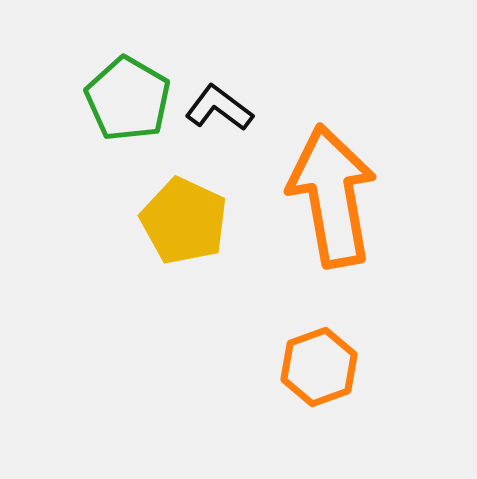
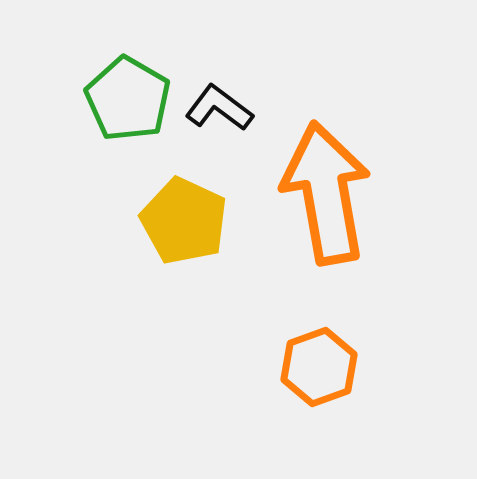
orange arrow: moved 6 px left, 3 px up
